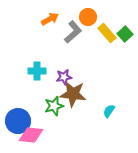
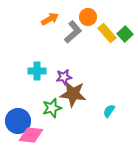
green star: moved 2 px left, 2 px down
